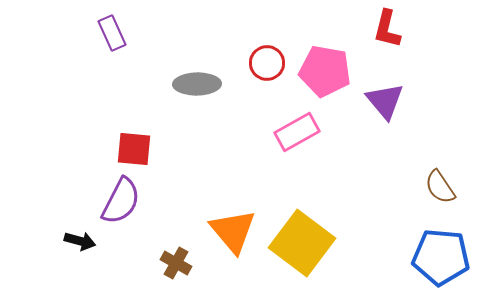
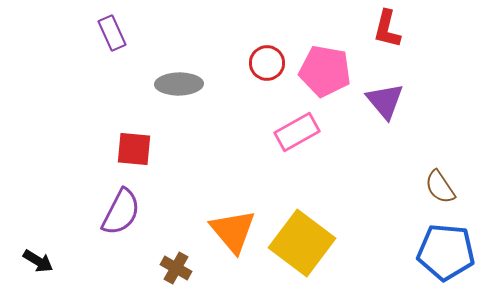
gray ellipse: moved 18 px left
purple semicircle: moved 11 px down
black arrow: moved 42 px left, 20 px down; rotated 16 degrees clockwise
blue pentagon: moved 5 px right, 5 px up
brown cross: moved 5 px down
